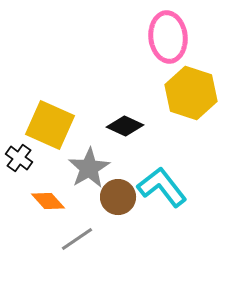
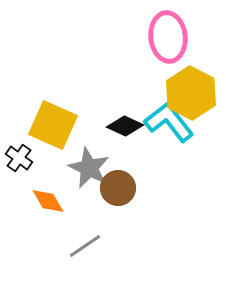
yellow hexagon: rotated 9 degrees clockwise
yellow square: moved 3 px right
gray star: rotated 15 degrees counterclockwise
cyan L-shape: moved 7 px right, 65 px up
brown circle: moved 9 px up
orange diamond: rotated 12 degrees clockwise
gray line: moved 8 px right, 7 px down
